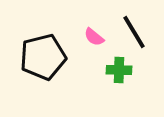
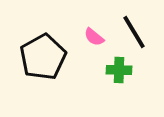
black pentagon: rotated 15 degrees counterclockwise
